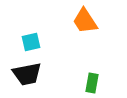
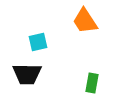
cyan square: moved 7 px right
black trapezoid: rotated 12 degrees clockwise
